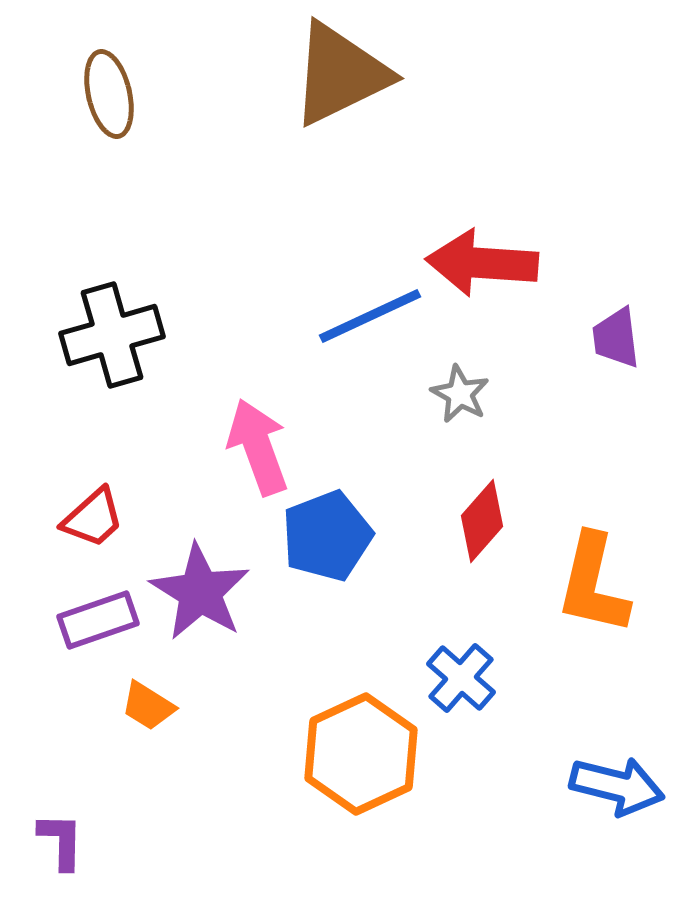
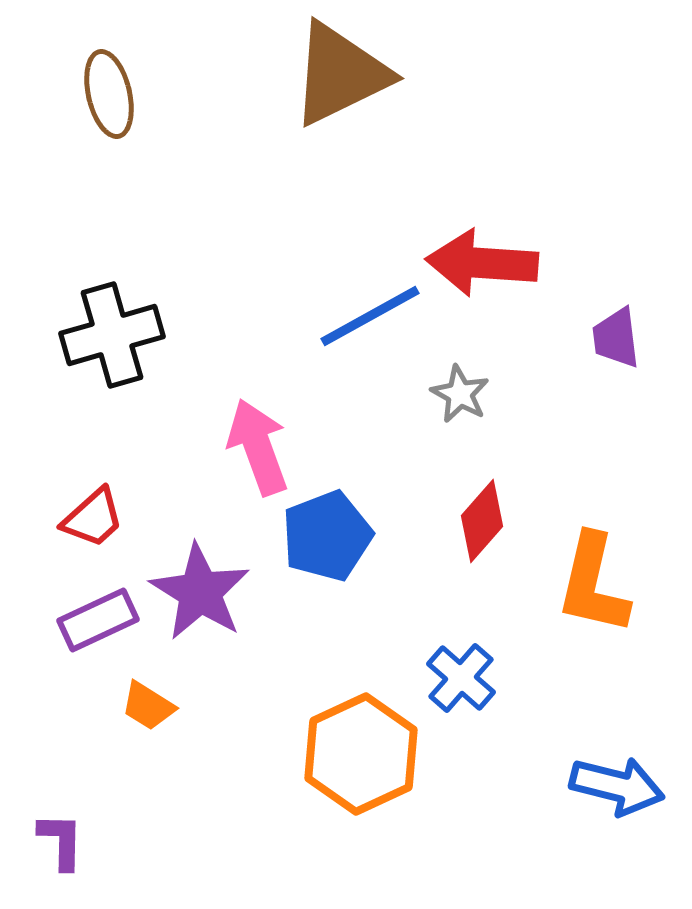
blue line: rotated 4 degrees counterclockwise
purple rectangle: rotated 6 degrees counterclockwise
